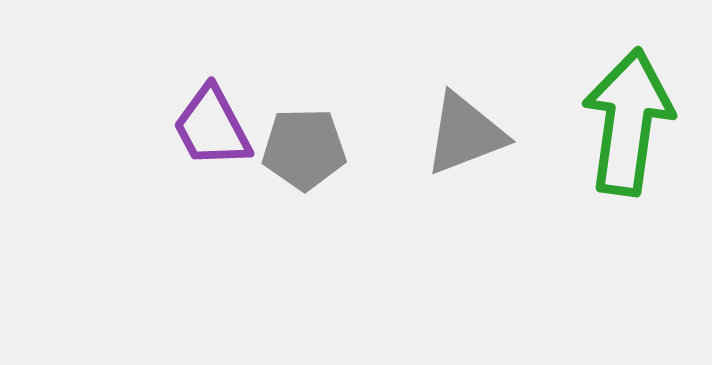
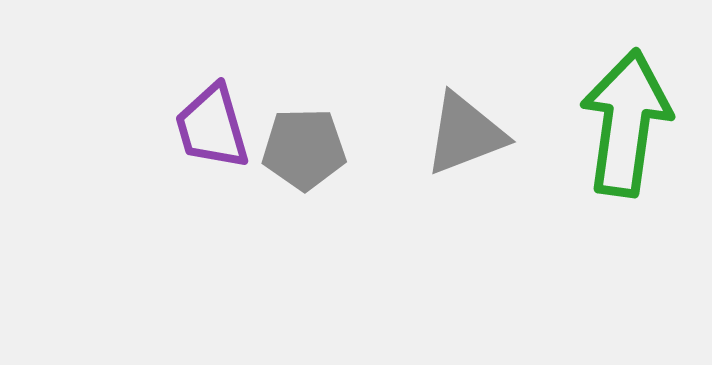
green arrow: moved 2 px left, 1 px down
purple trapezoid: rotated 12 degrees clockwise
